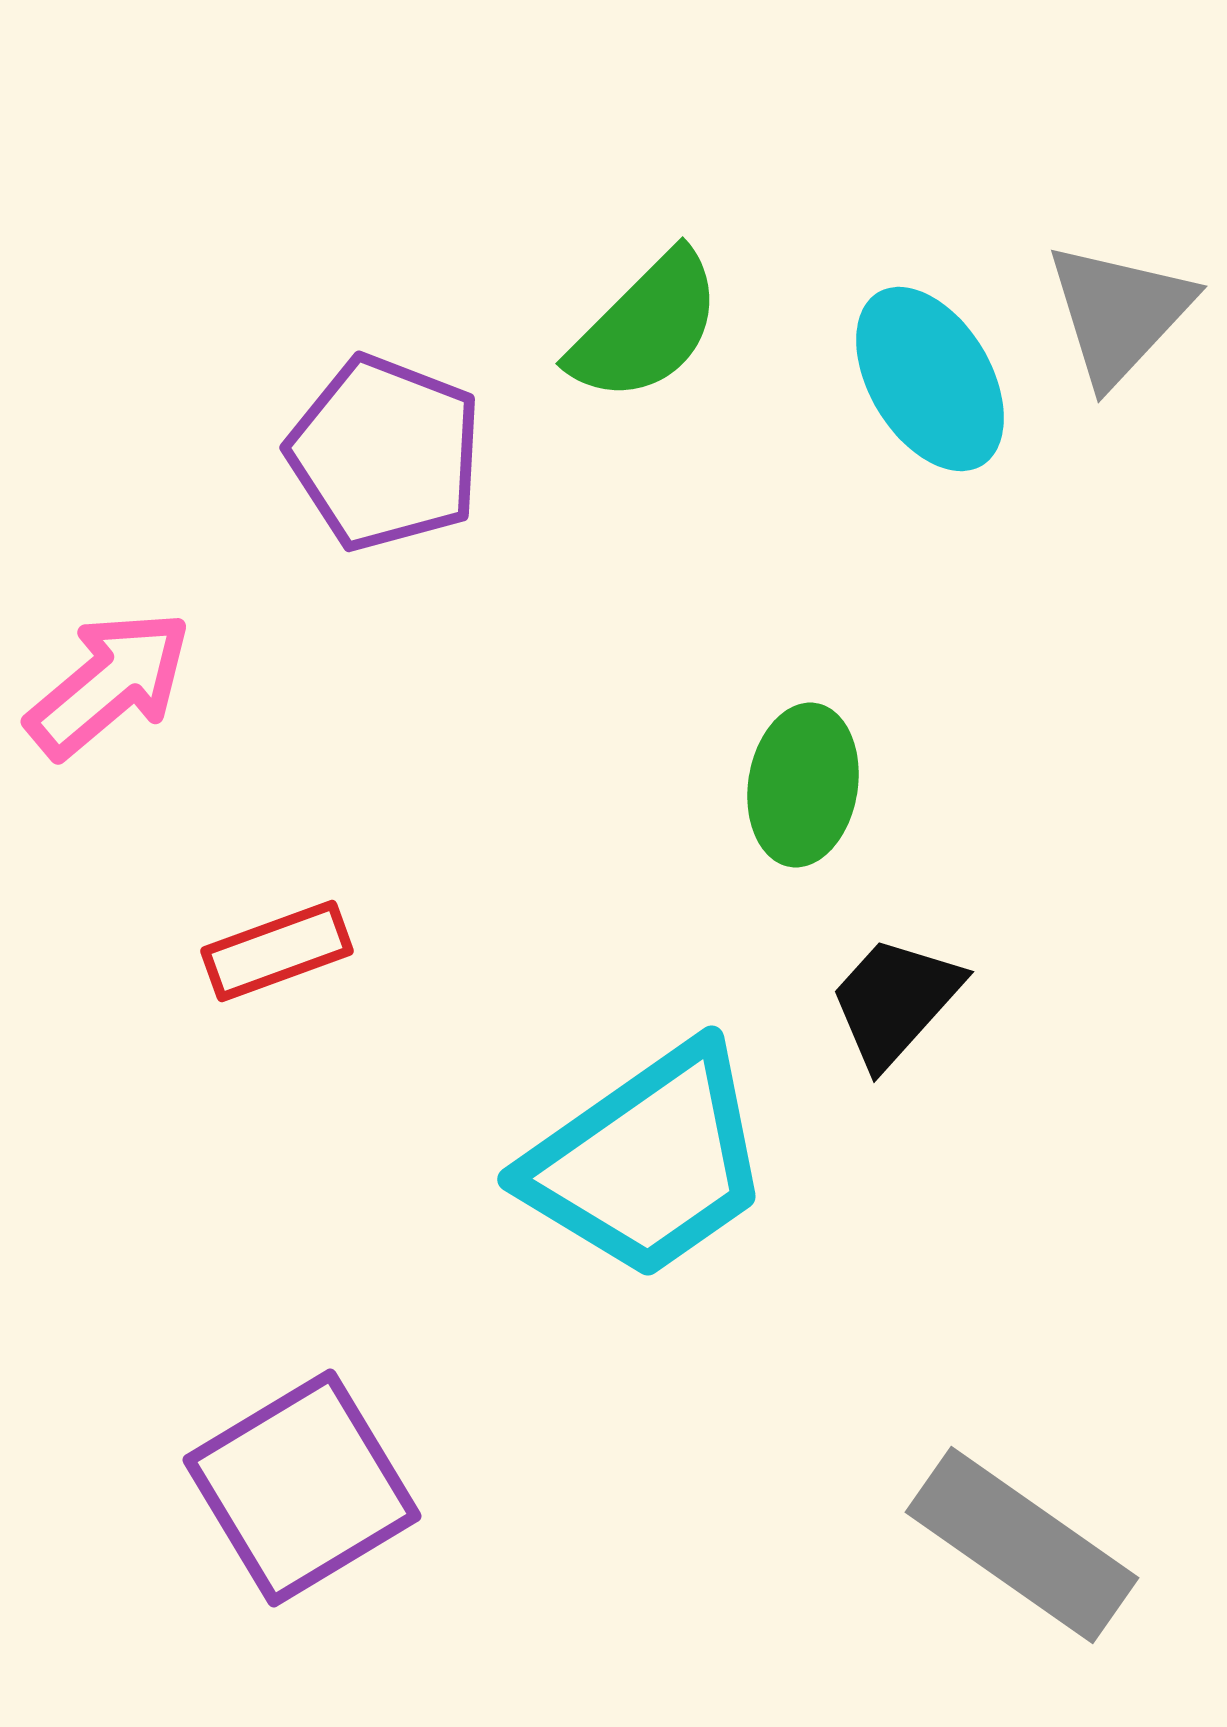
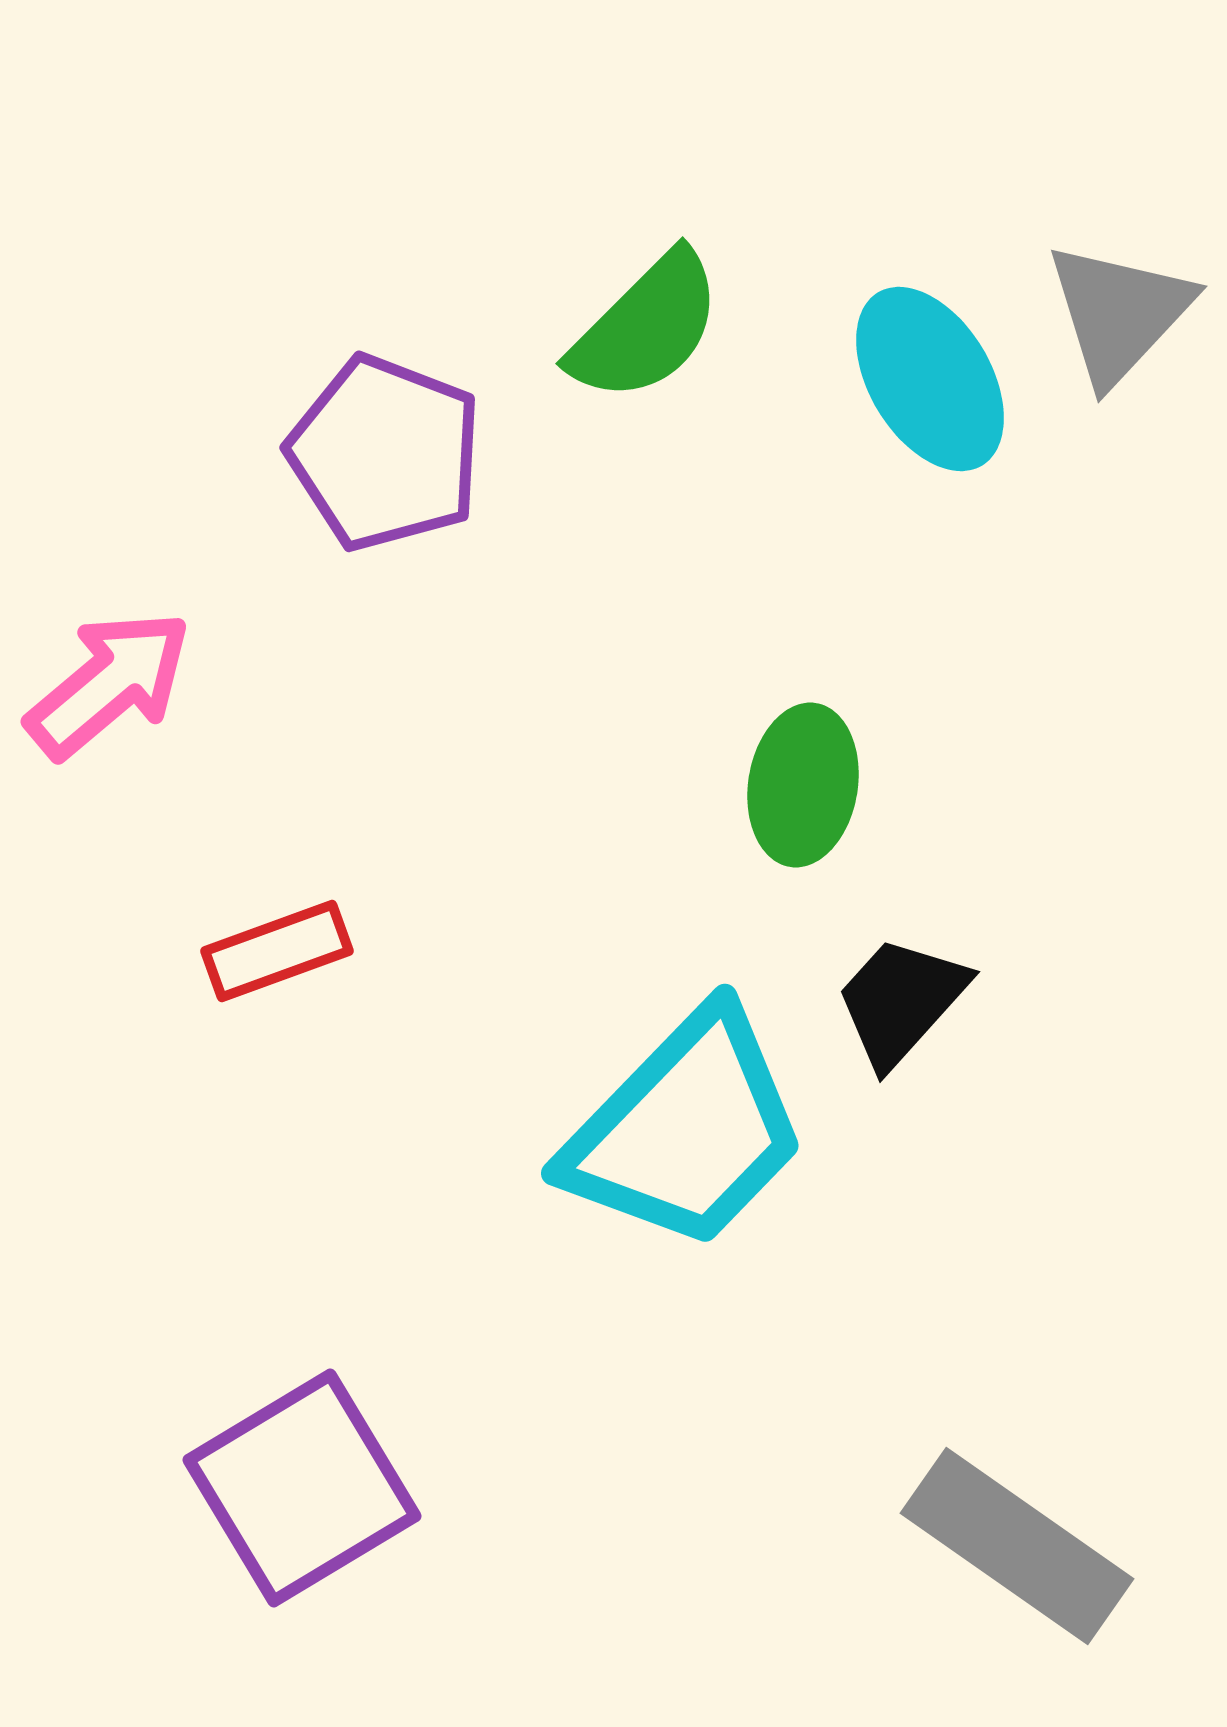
black trapezoid: moved 6 px right
cyan trapezoid: moved 38 px right, 32 px up; rotated 11 degrees counterclockwise
gray rectangle: moved 5 px left, 1 px down
